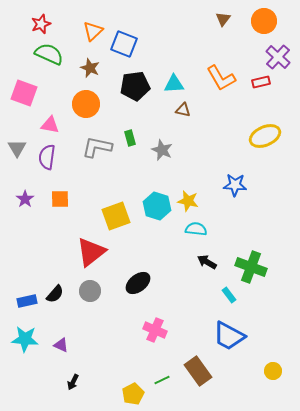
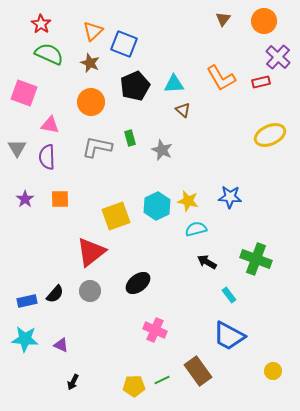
red star at (41, 24): rotated 18 degrees counterclockwise
brown star at (90, 68): moved 5 px up
black pentagon at (135, 86): rotated 16 degrees counterclockwise
orange circle at (86, 104): moved 5 px right, 2 px up
brown triangle at (183, 110): rotated 28 degrees clockwise
yellow ellipse at (265, 136): moved 5 px right, 1 px up
purple semicircle at (47, 157): rotated 10 degrees counterclockwise
blue star at (235, 185): moved 5 px left, 12 px down
cyan hexagon at (157, 206): rotated 16 degrees clockwise
cyan semicircle at (196, 229): rotated 20 degrees counterclockwise
green cross at (251, 267): moved 5 px right, 8 px up
yellow pentagon at (133, 394): moved 1 px right, 8 px up; rotated 25 degrees clockwise
